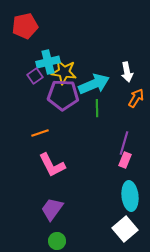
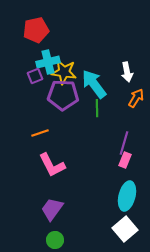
red pentagon: moved 11 px right, 4 px down
purple square: rotated 14 degrees clockwise
cyan arrow: rotated 104 degrees counterclockwise
cyan ellipse: moved 3 px left; rotated 20 degrees clockwise
green circle: moved 2 px left, 1 px up
